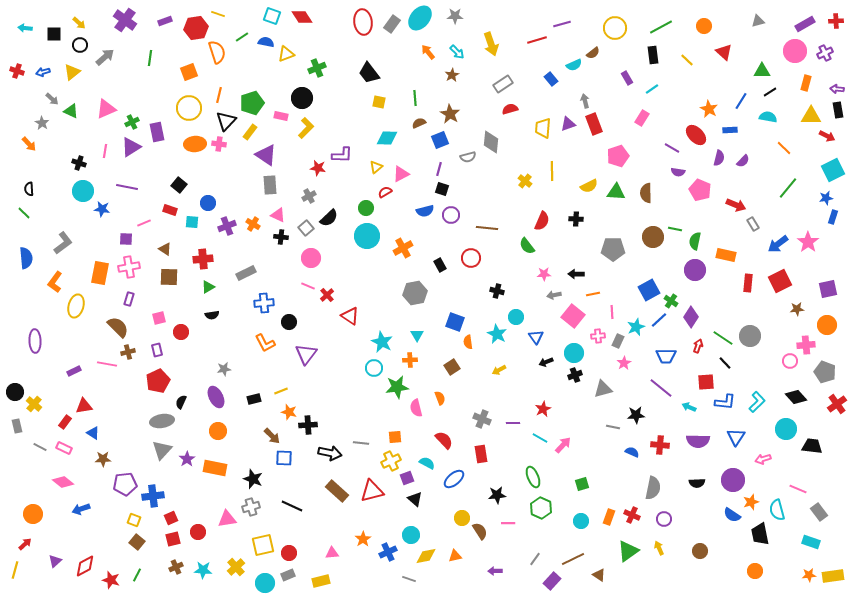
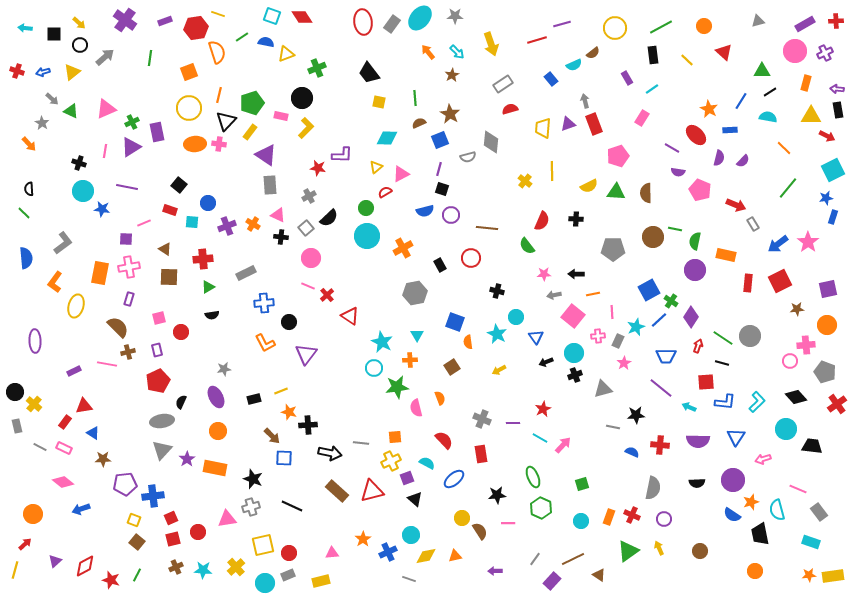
black line at (725, 363): moved 3 px left; rotated 32 degrees counterclockwise
